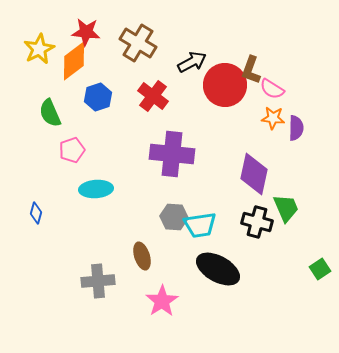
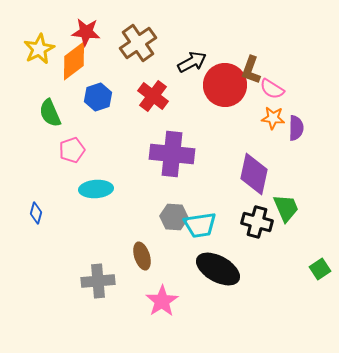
brown cross: rotated 24 degrees clockwise
